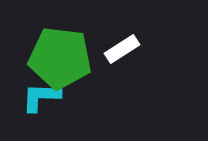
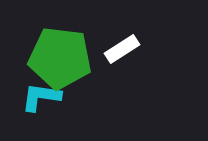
cyan L-shape: rotated 6 degrees clockwise
